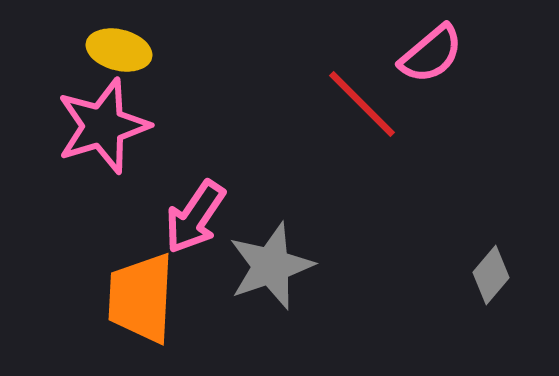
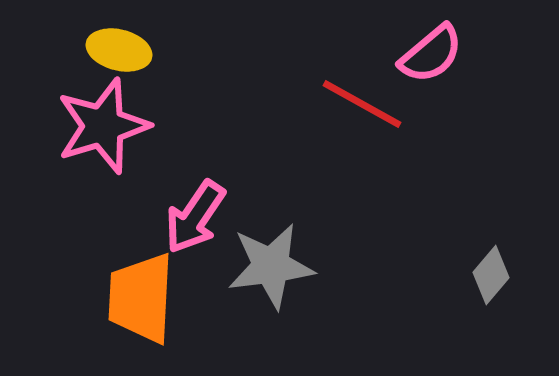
red line: rotated 16 degrees counterclockwise
gray star: rotated 12 degrees clockwise
